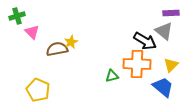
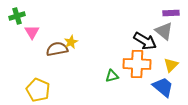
pink triangle: rotated 14 degrees clockwise
